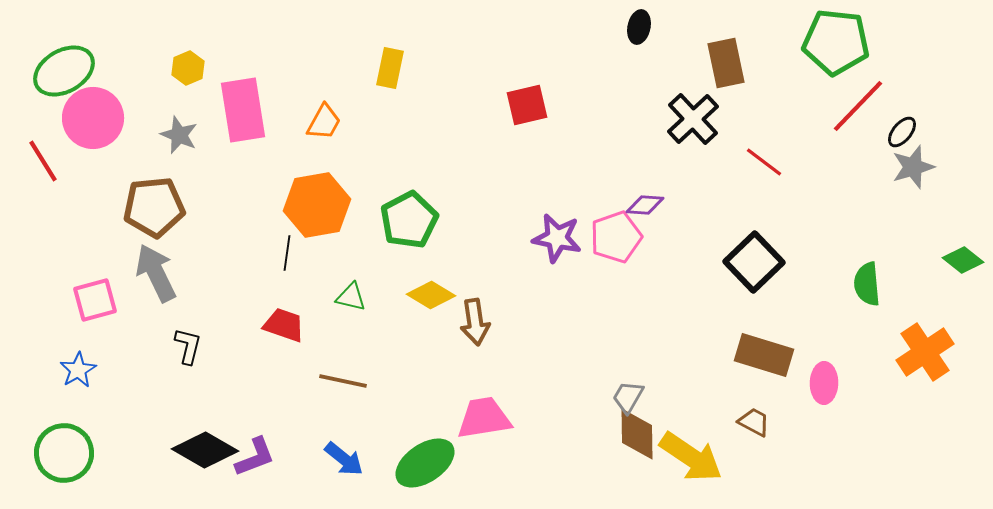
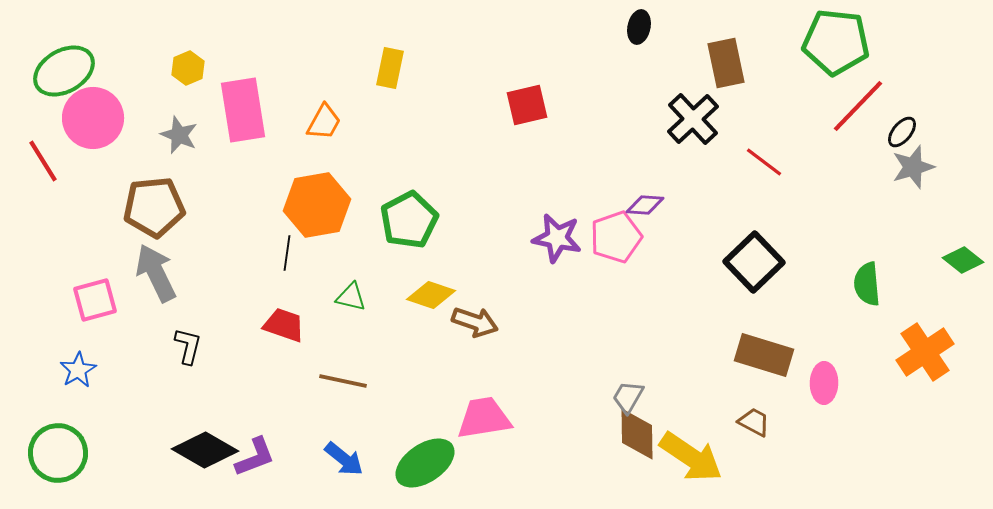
yellow diamond at (431, 295): rotated 12 degrees counterclockwise
brown arrow at (475, 322): rotated 63 degrees counterclockwise
green circle at (64, 453): moved 6 px left
